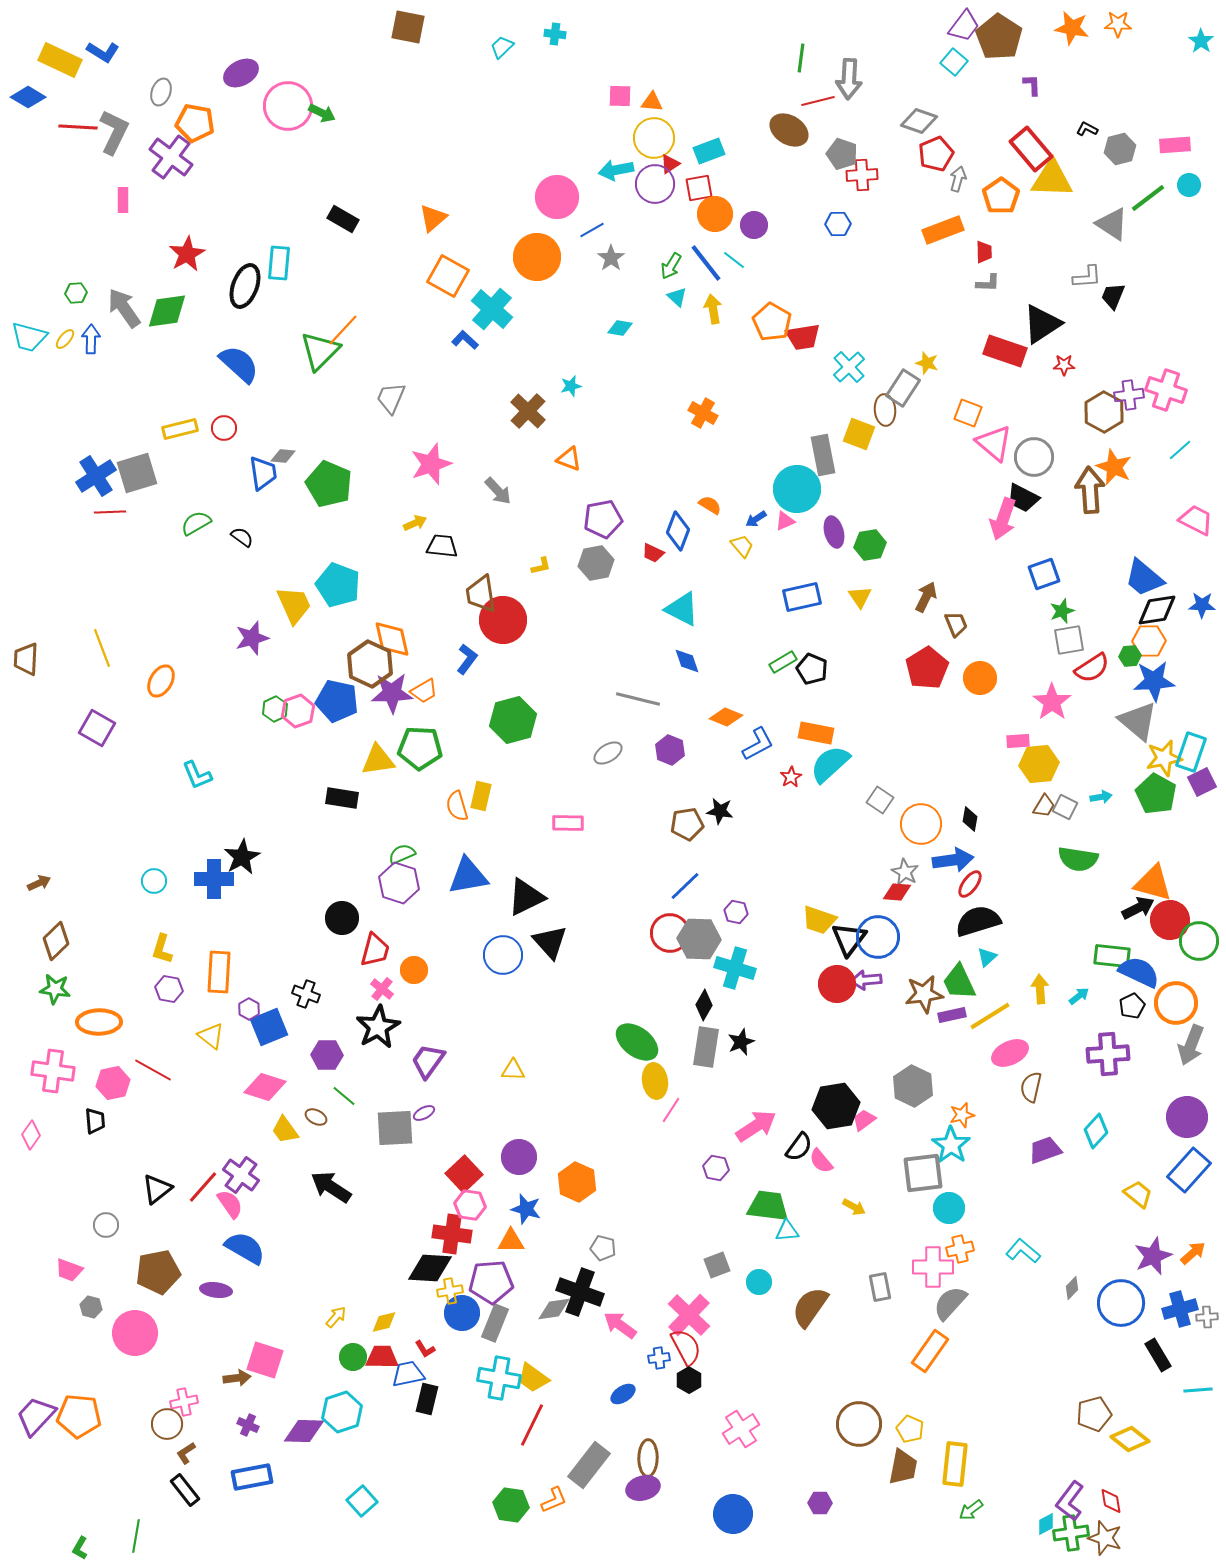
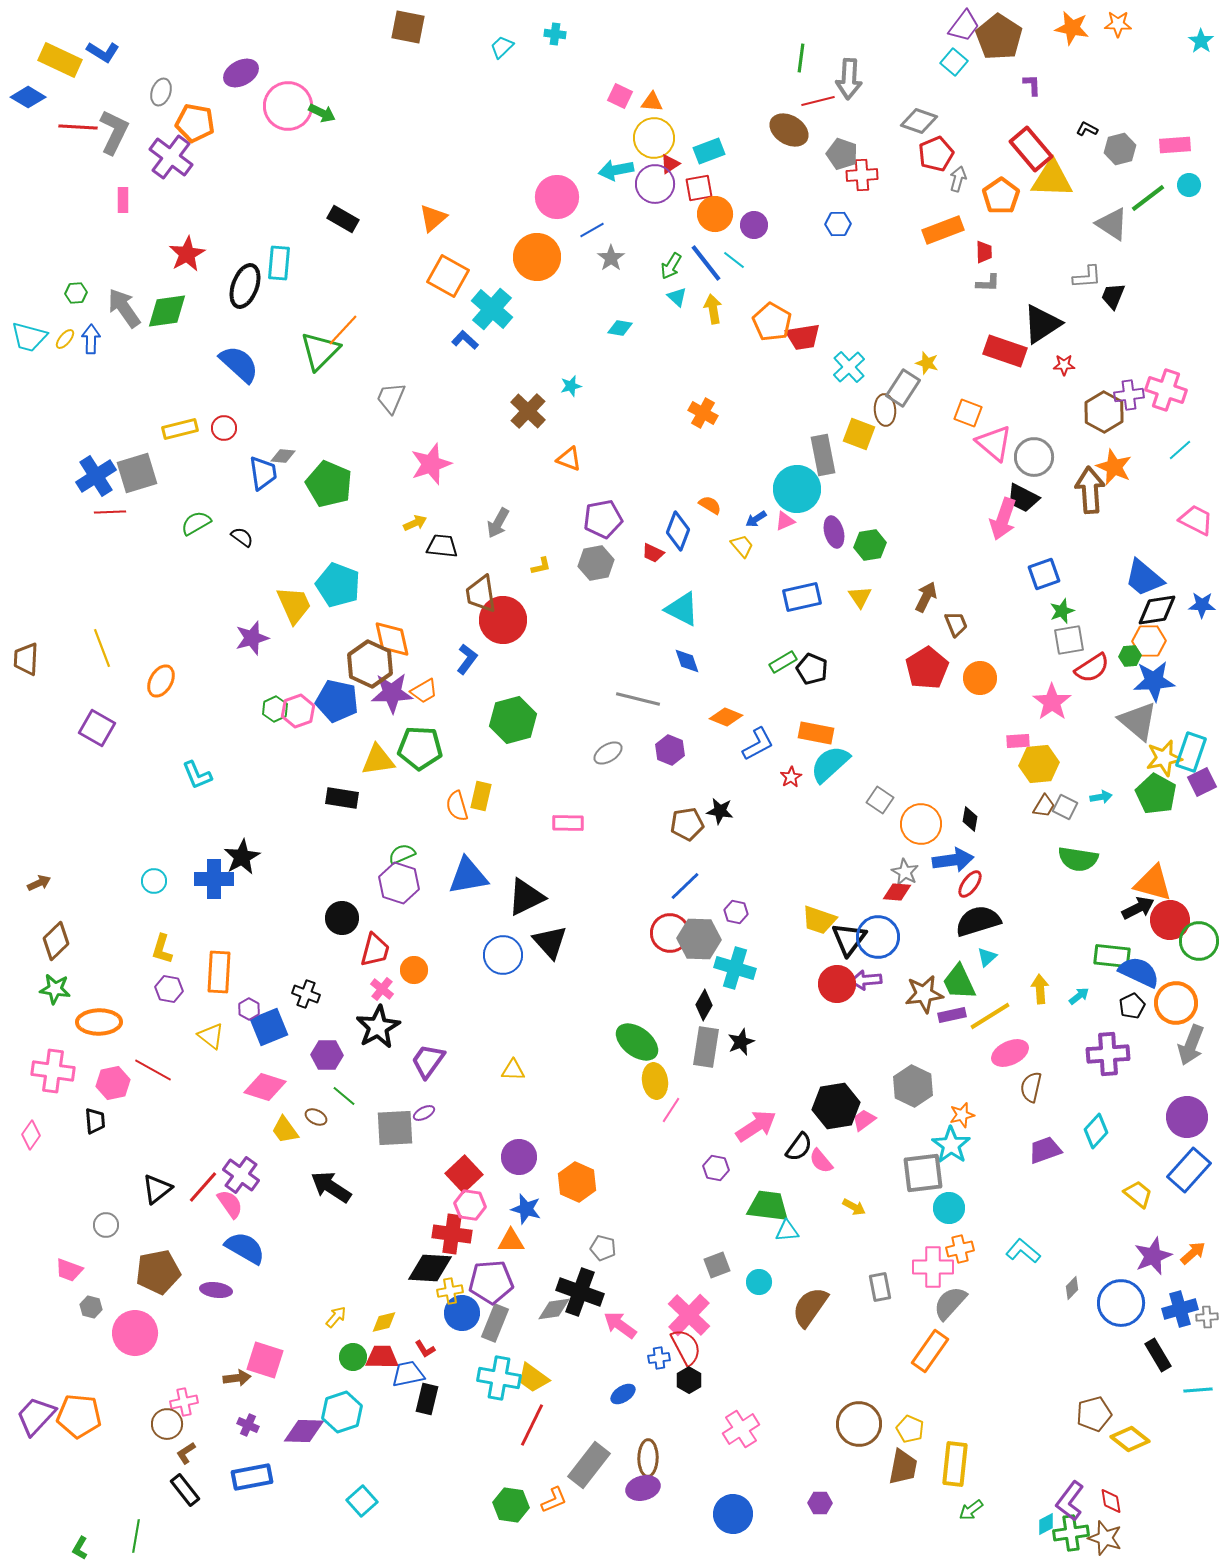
pink square at (620, 96): rotated 25 degrees clockwise
gray arrow at (498, 491): moved 32 px down; rotated 72 degrees clockwise
